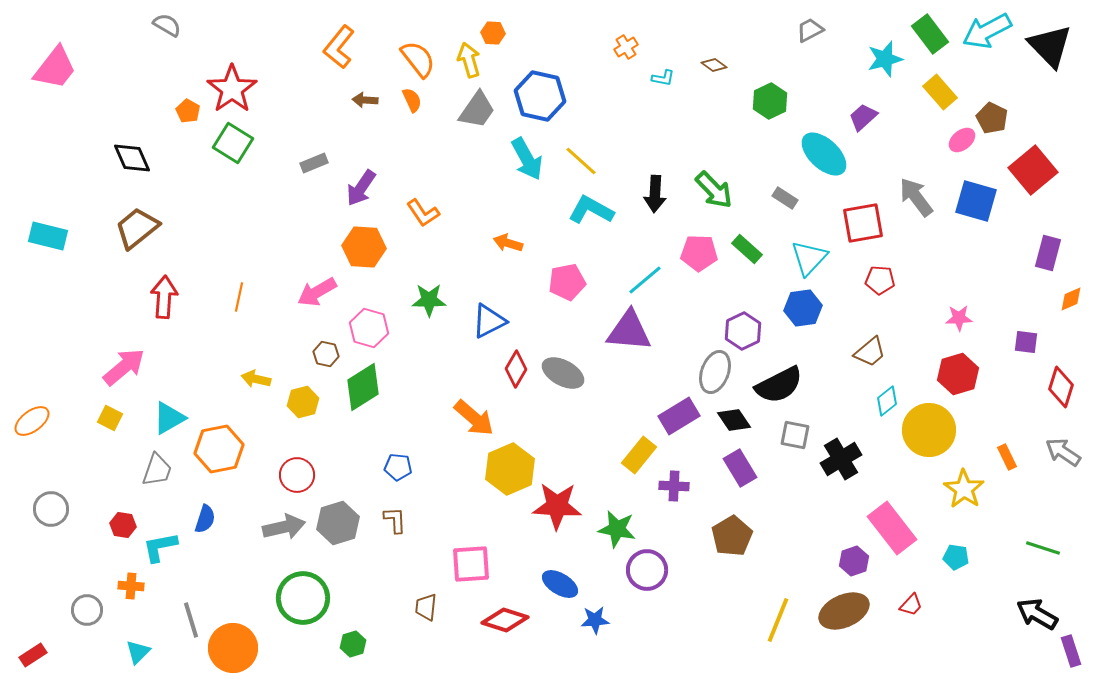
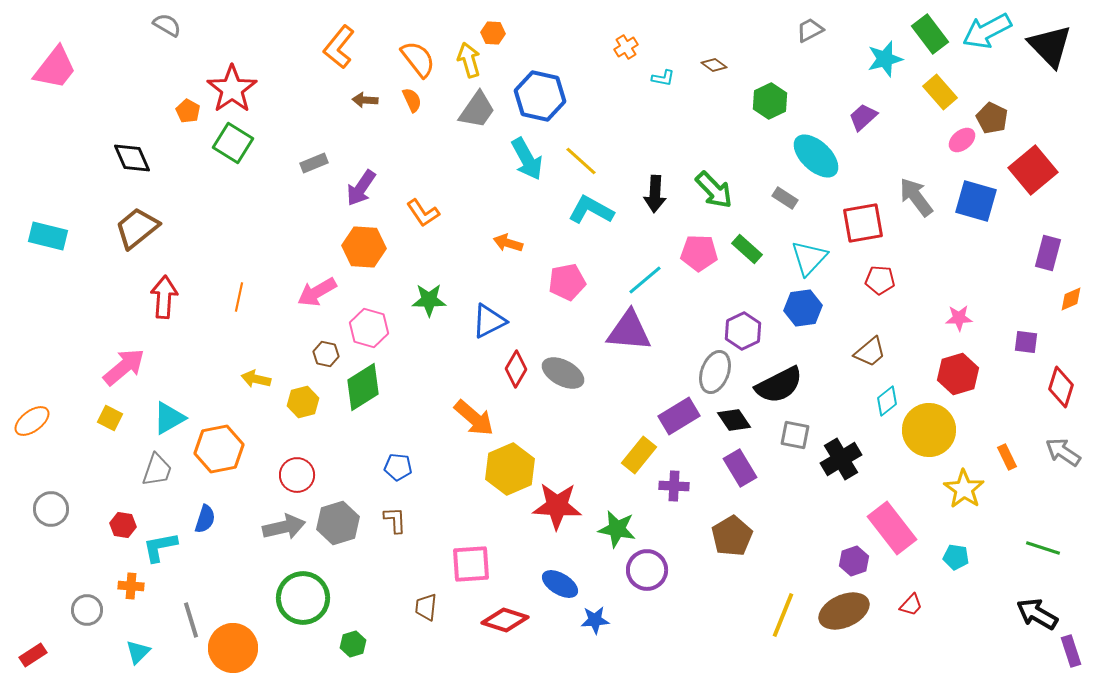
cyan ellipse at (824, 154): moved 8 px left, 2 px down
yellow line at (778, 620): moved 5 px right, 5 px up
